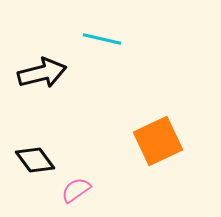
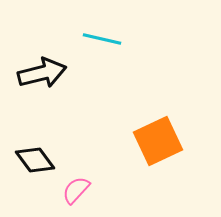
pink semicircle: rotated 12 degrees counterclockwise
